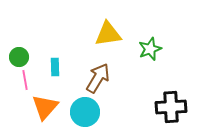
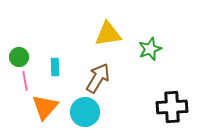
pink line: moved 1 px down
black cross: moved 1 px right
